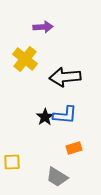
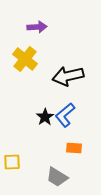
purple arrow: moved 6 px left
black arrow: moved 3 px right, 1 px up; rotated 8 degrees counterclockwise
blue L-shape: rotated 135 degrees clockwise
orange rectangle: rotated 21 degrees clockwise
